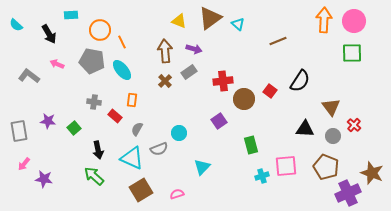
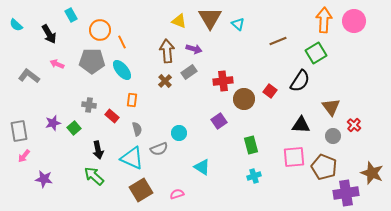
cyan rectangle at (71, 15): rotated 64 degrees clockwise
brown triangle at (210, 18): rotated 25 degrees counterclockwise
brown arrow at (165, 51): moved 2 px right
green square at (352, 53): moved 36 px left; rotated 30 degrees counterclockwise
gray pentagon at (92, 61): rotated 10 degrees counterclockwise
gray cross at (94, 102): moved 5 px left, 3 px down
red rectangle at (115, 116): moved 3 px left
purple star at (48, 121): moved 5 px right, 2 px down; rotated 21 degrees counterclockwise
gray semicircle at (137, 129): rotated 136 degrees clockwise
black triangle at (305, 129): moved 4 px left, 4 px up
pink arrow at (24, 164): moved 8 px up
pink square at (286, 166): moved 8 px right, 9 px up
cyan triangle at (202, 167): rotated 42 degrees counterclockwise
brown pentagon at (326, 167): moved 2 px left
cyan cross at (262, 176): moved 8 px left
purple cross at (348, 193): moved 2 px left; rotated 15 degrees clockwise
